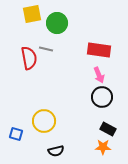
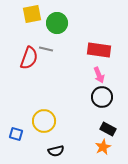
red semicircle: rotated 30 degrees clockwise
orange star: rotated 28 degrees counterclockwise
